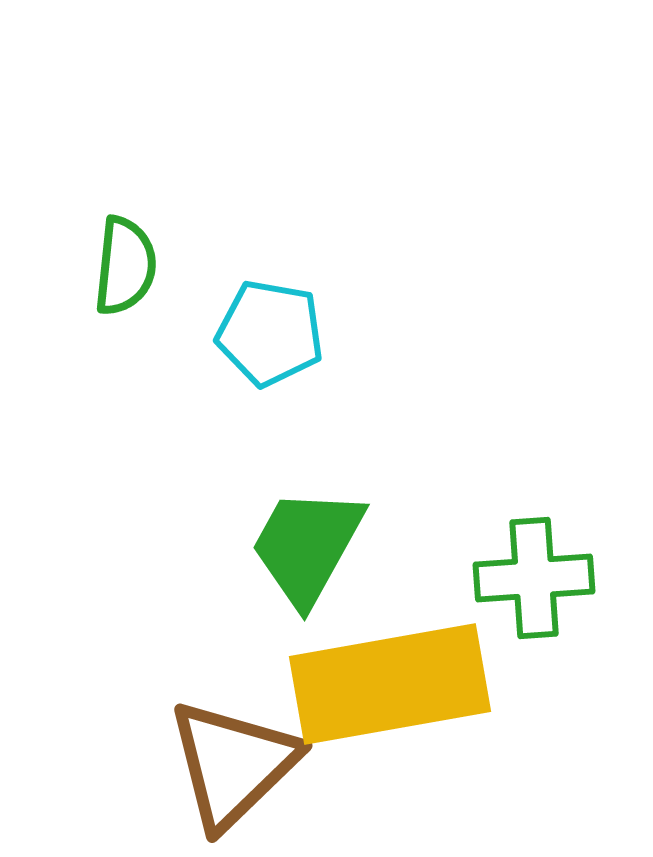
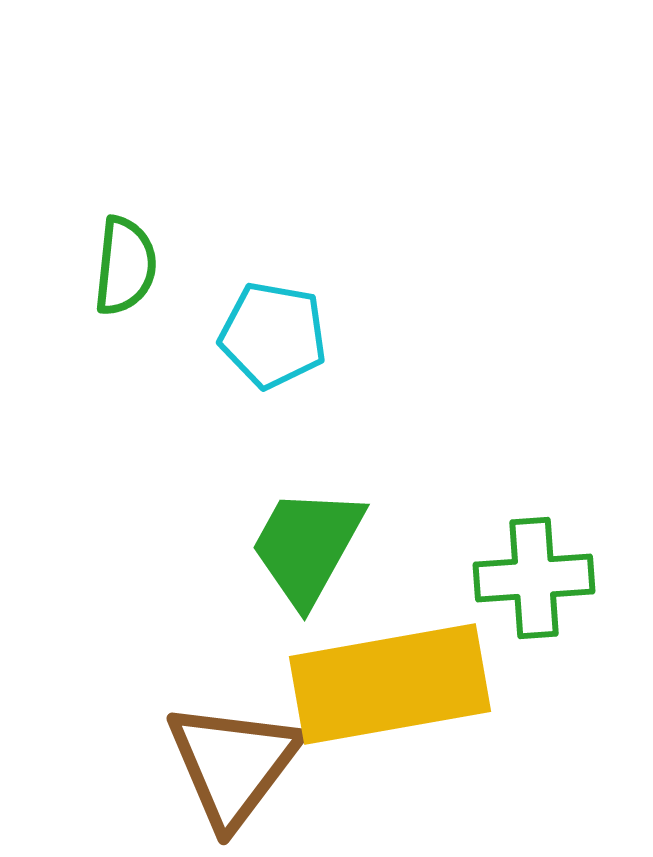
cyan pentagon: moved 3 px right, 2 px down
brown triangle: rotated 9 degrees counterclockwise
